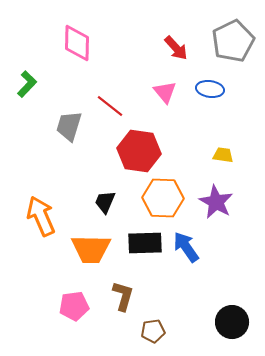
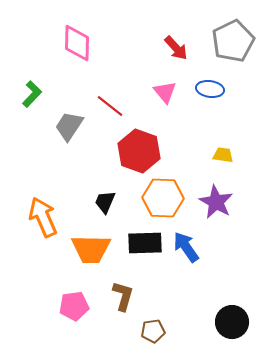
green L-shape: moved 5 px right, 10 px down
gray trapezoid: rotated 16 degrees clockwise
red hexagon: rotated 12 degrees clockwise
orange arrow: moved 2 px right, 1 px down
